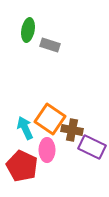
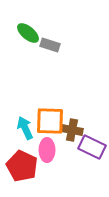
green ellipse: moved 3 px down; rotated 60 degrees counterclockwise
orange square: moved 2 px down; rotated 32 degrees counterclockwise
